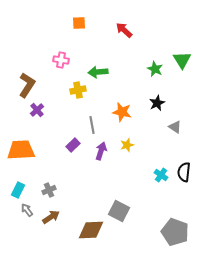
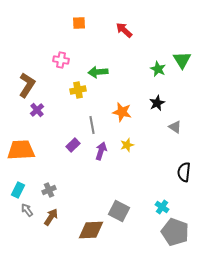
green star: moved 3 px right
cyan cross: moved 1 px right, 32 px down
brown arrow: rotated 24 degrees counterclockwise
